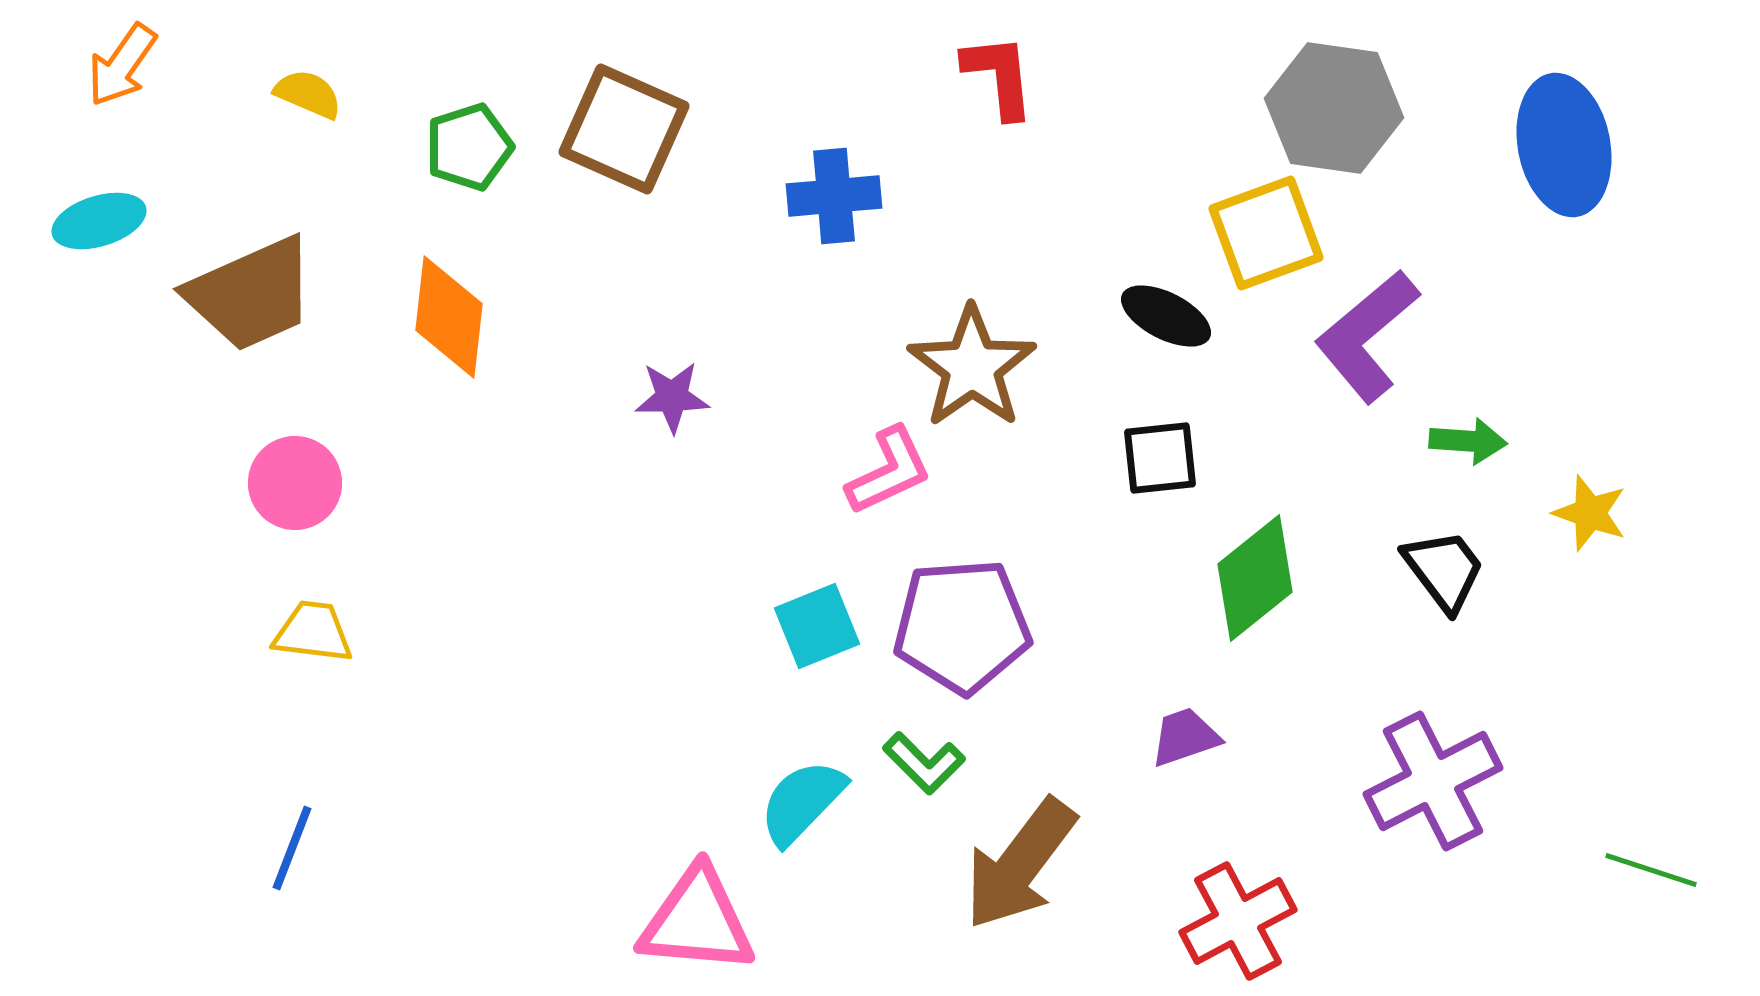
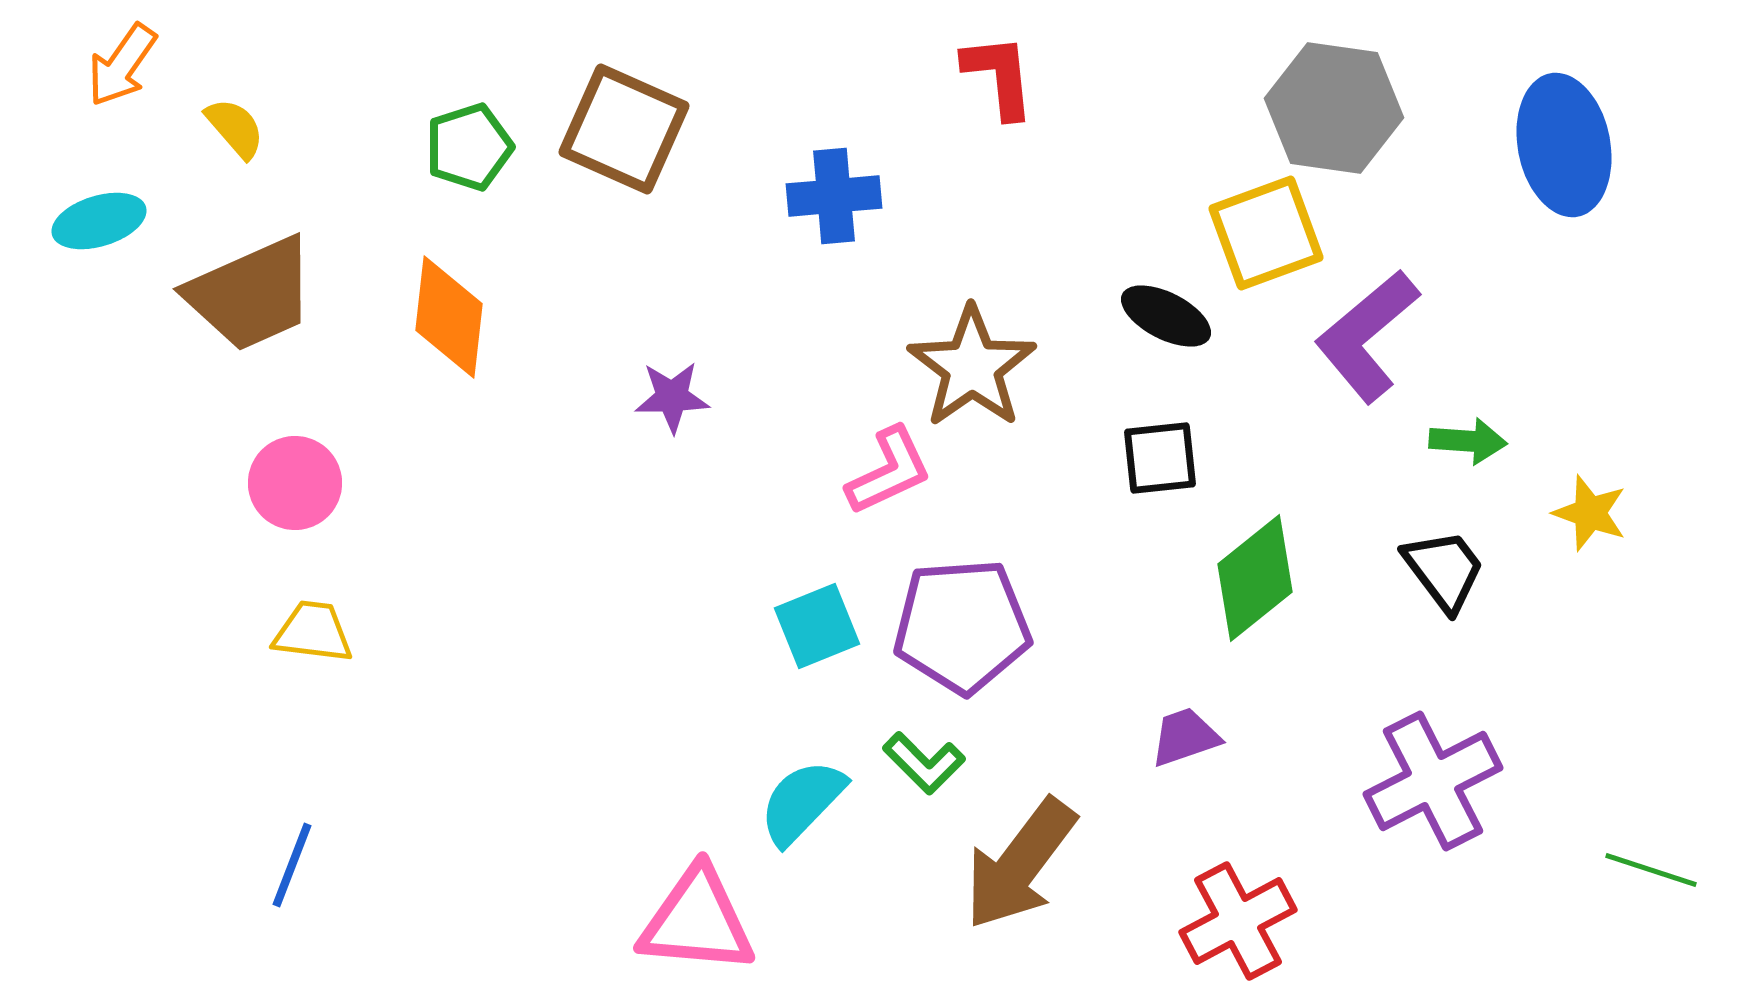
yellow semicircle: moved 73 px left, 34 px down; rotated 26 degrees clockwise
blue line: moved 17 px down
